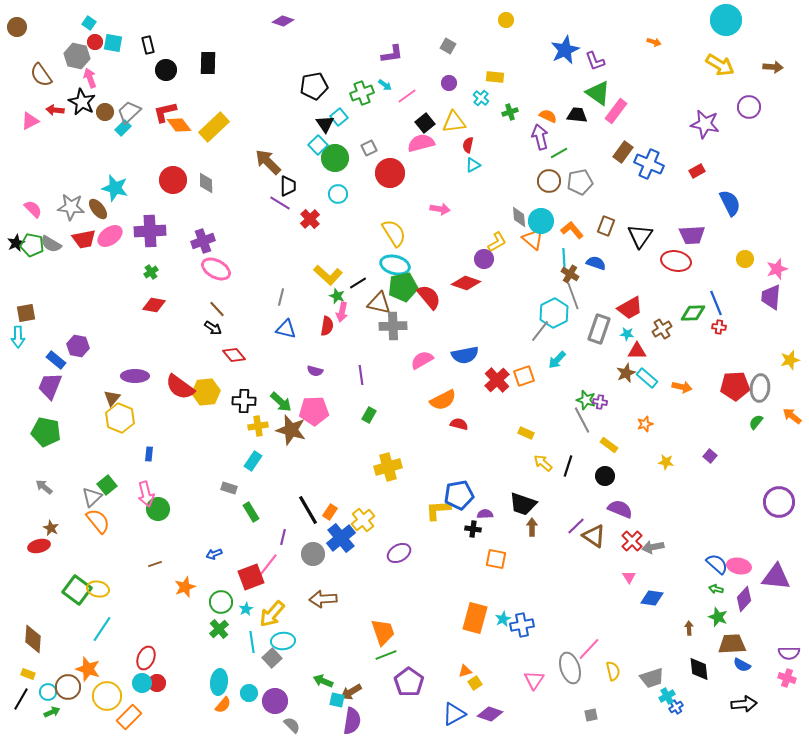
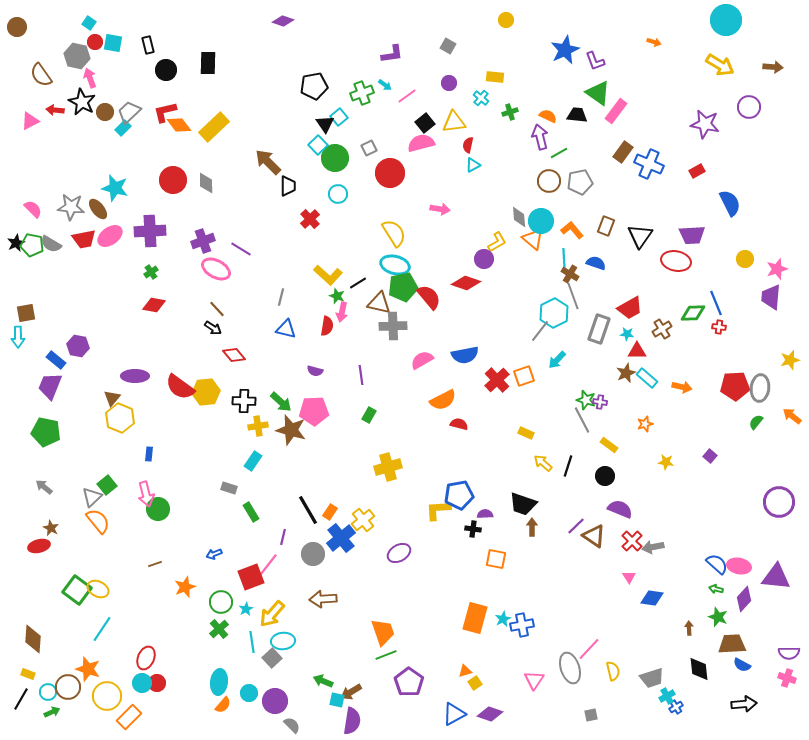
purple line at (280, 203): moved 39 px left, 46 px down
yellow ellipse at (98, 589): rotated 15 degrees clockwise
